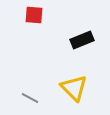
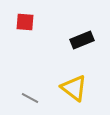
red square: moved 9 px left, 7 px down
yellow triangle: rotated 8 degrees counterclockwise
